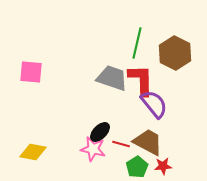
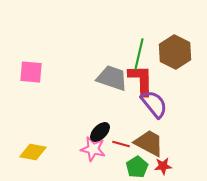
green line: moved 2 px right, 11 px down
brown hexagon: moved 1 px up
brown trapezoid: moved 1 px right, 1 px down
